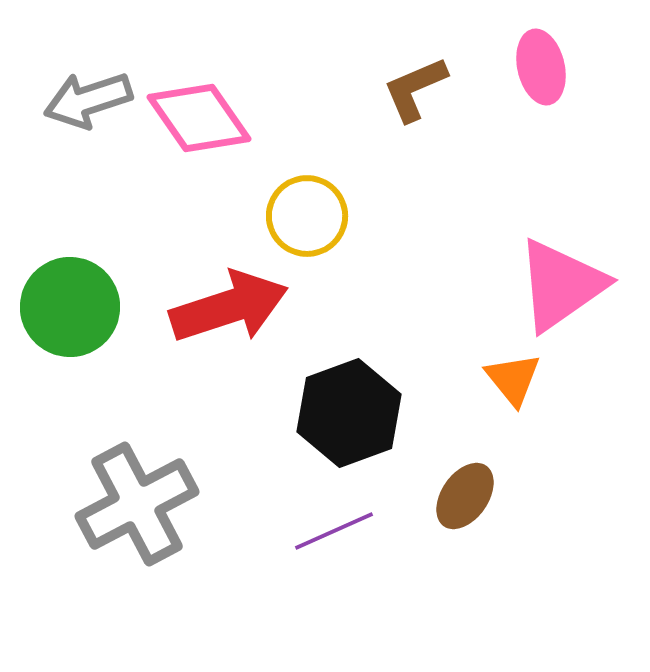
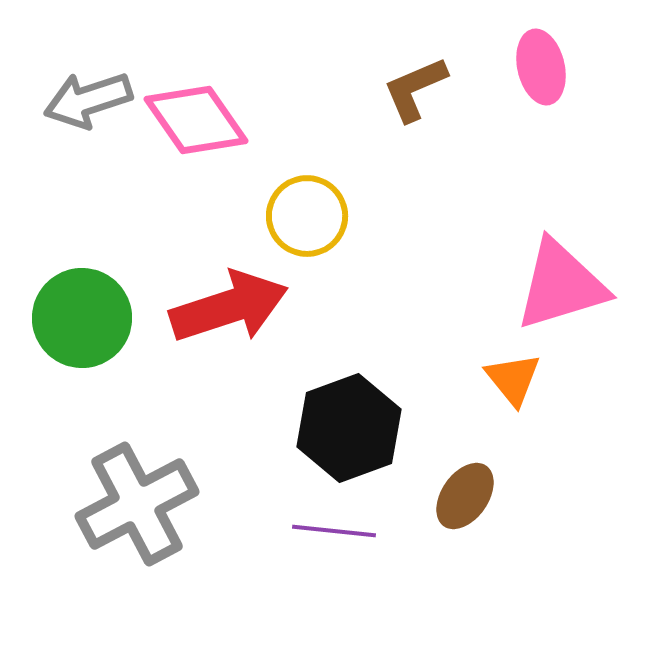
pink diamond: moved 3 px left, 2 px down
pink triangle: rotated 18 degrees clockwise
green circle: moved 12 px right, 11 px down
black hexagon: moved 15 px down
purple line: rotated 30 degrees clockwise
